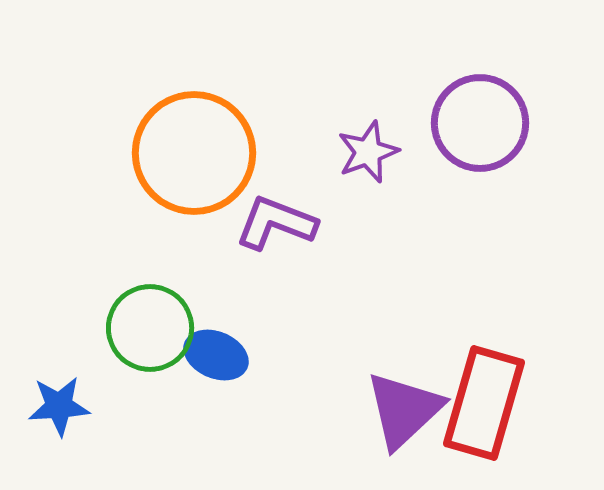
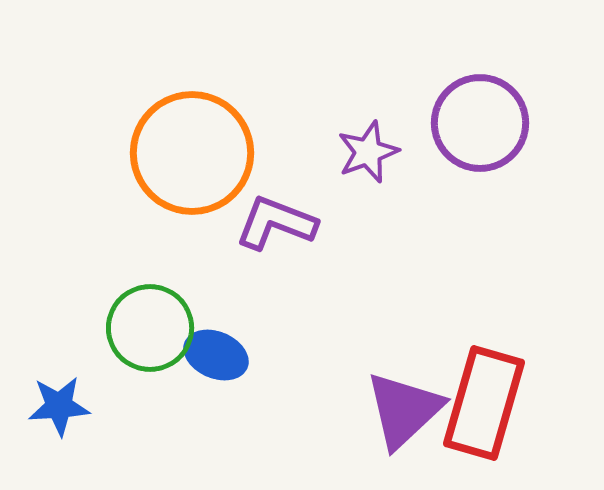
orange circle: moved 2 px left
